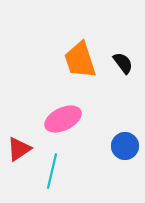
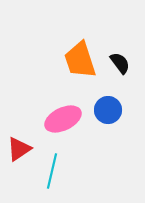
black semicircle: moved 3 px left
blue circle: moved 17 px left, 36 px up
